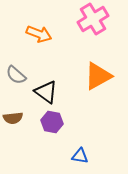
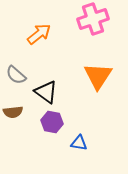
pink cross: rotated 12 degrees clockwise
orange arrow: rotated 60 degrees counterclockwise
orange triangle: rotated 28 degrees counterclockwise
brown semicircle: moved 6 px up
blue triangle: moved 1 px left, 13 px up
